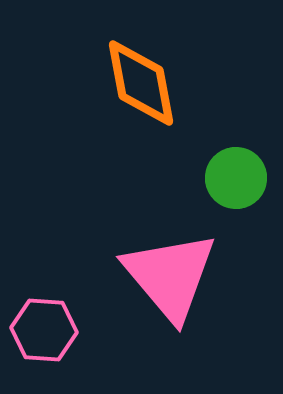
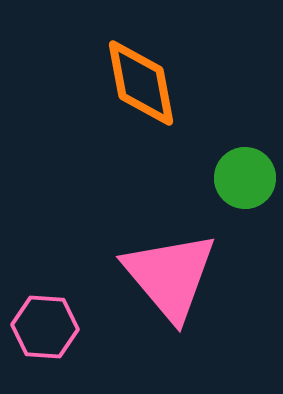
green circle: moved 9 px right
pink hexagon: moved 1 px right, 3 px up
